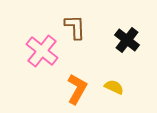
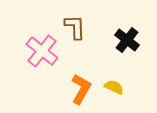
orange L-shape: moved 4 px right
